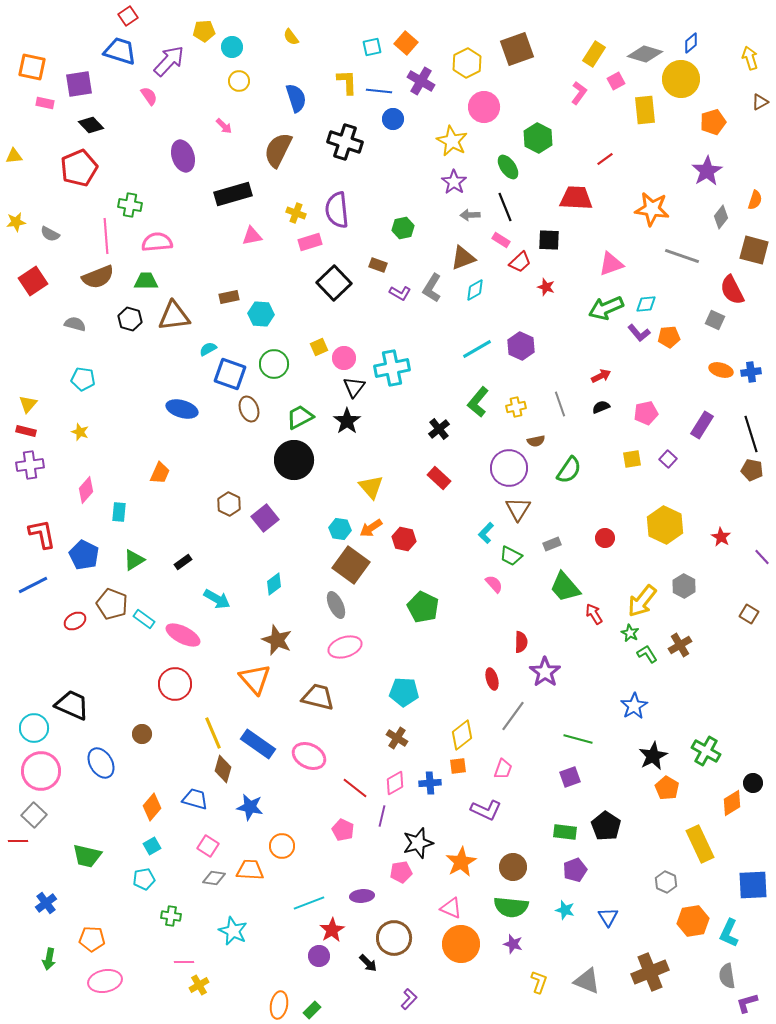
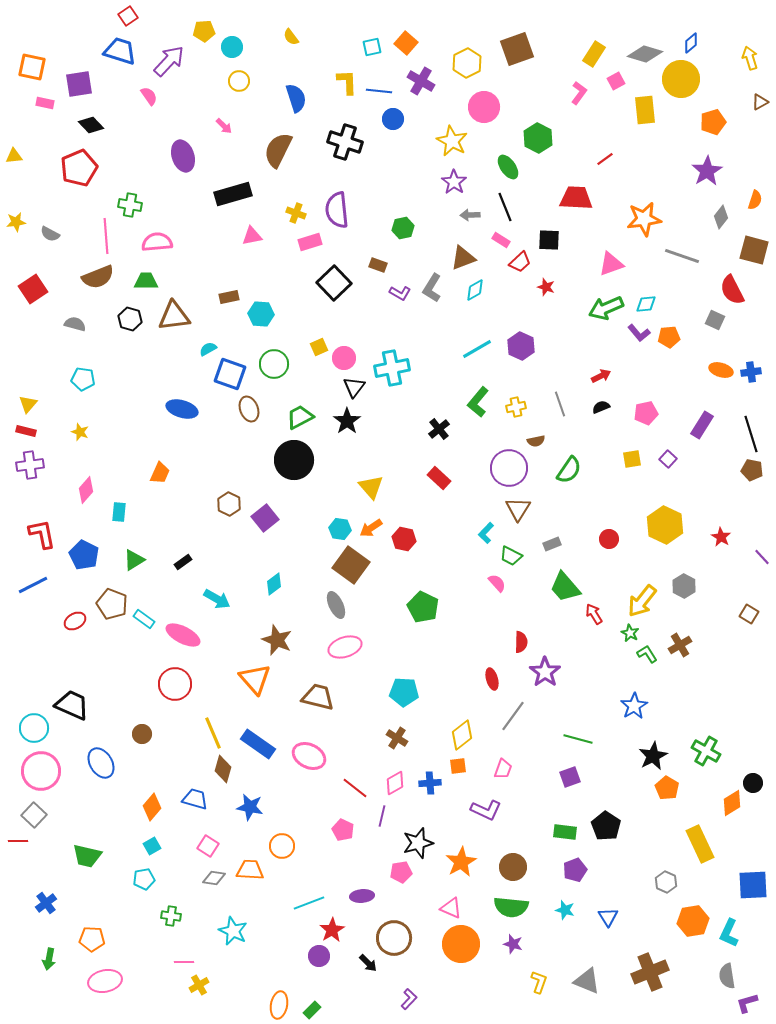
orange star at (652, 209): moved 8 px left, 10 px down; rotated 16 degrees counterclockwise
red square at (33, 281): moved 8 px down
red circle at (605, 538): moved 4 px right, 1 px down
pink semicircle at (494, 584): moved 3 px right, 1 px up
